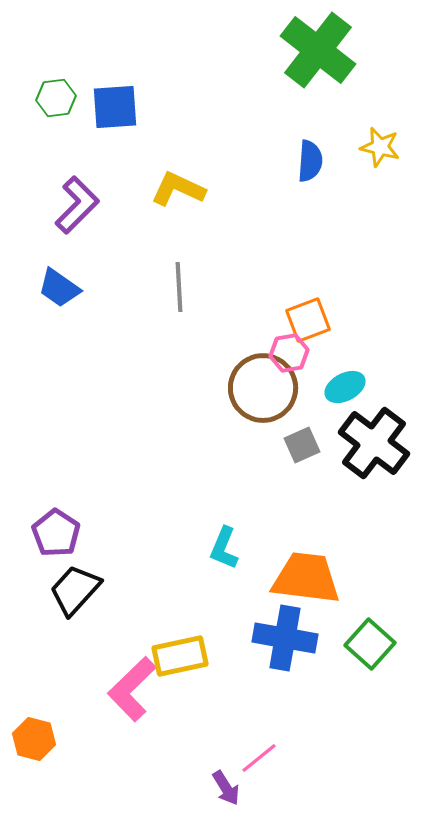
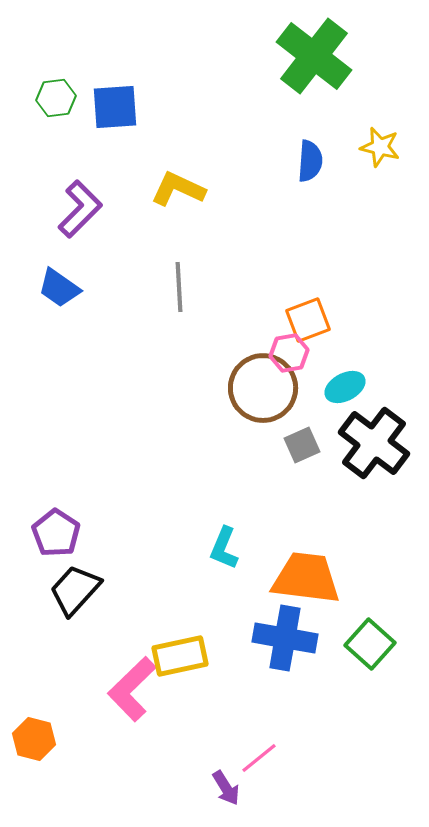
green cross: moved 4 px left, 6 px down
purple L-shape: moved 3 px right, 4 px down
